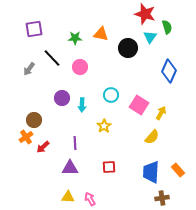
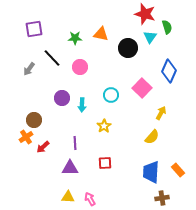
pink square: moved 3 px right, 17 px up; rotated 12 degrees clockwise
red square: moved 4 px left, 4 px up
